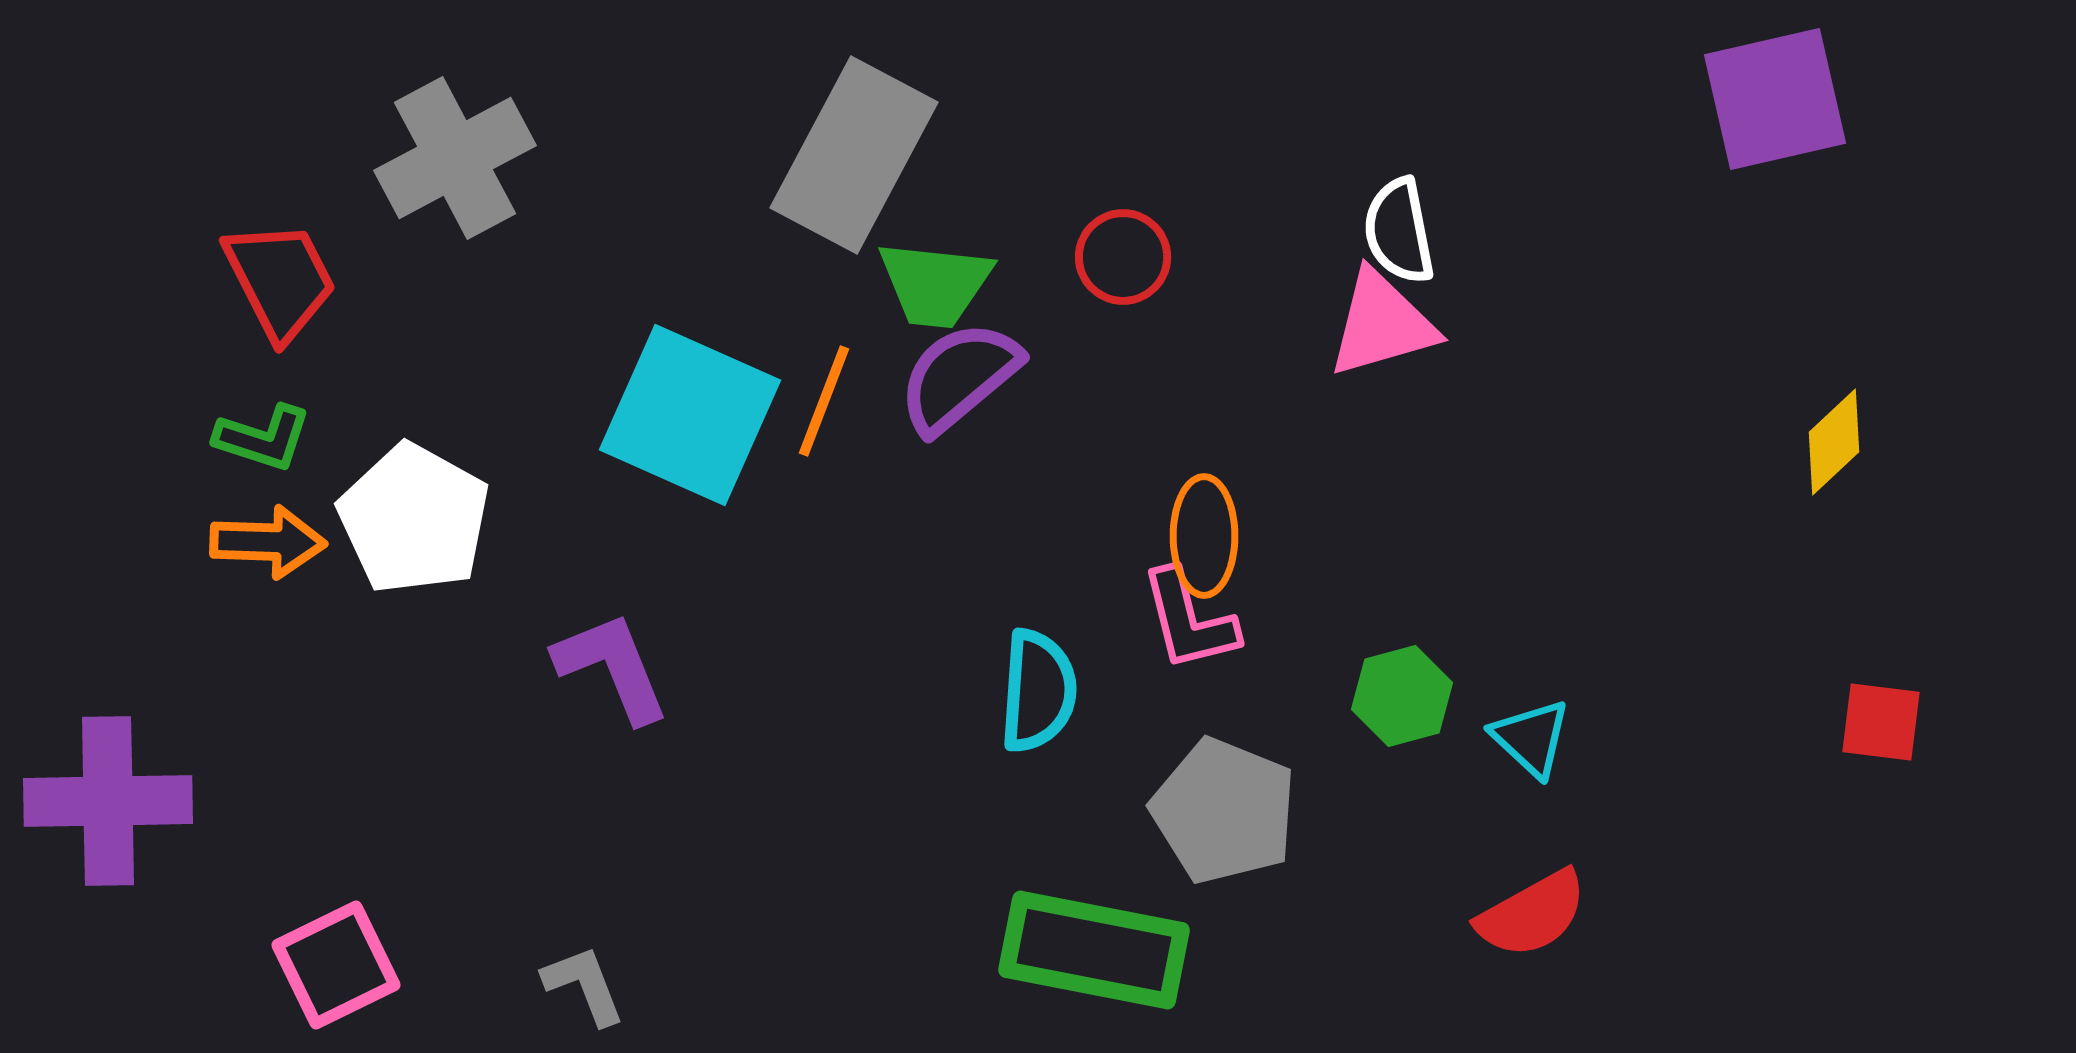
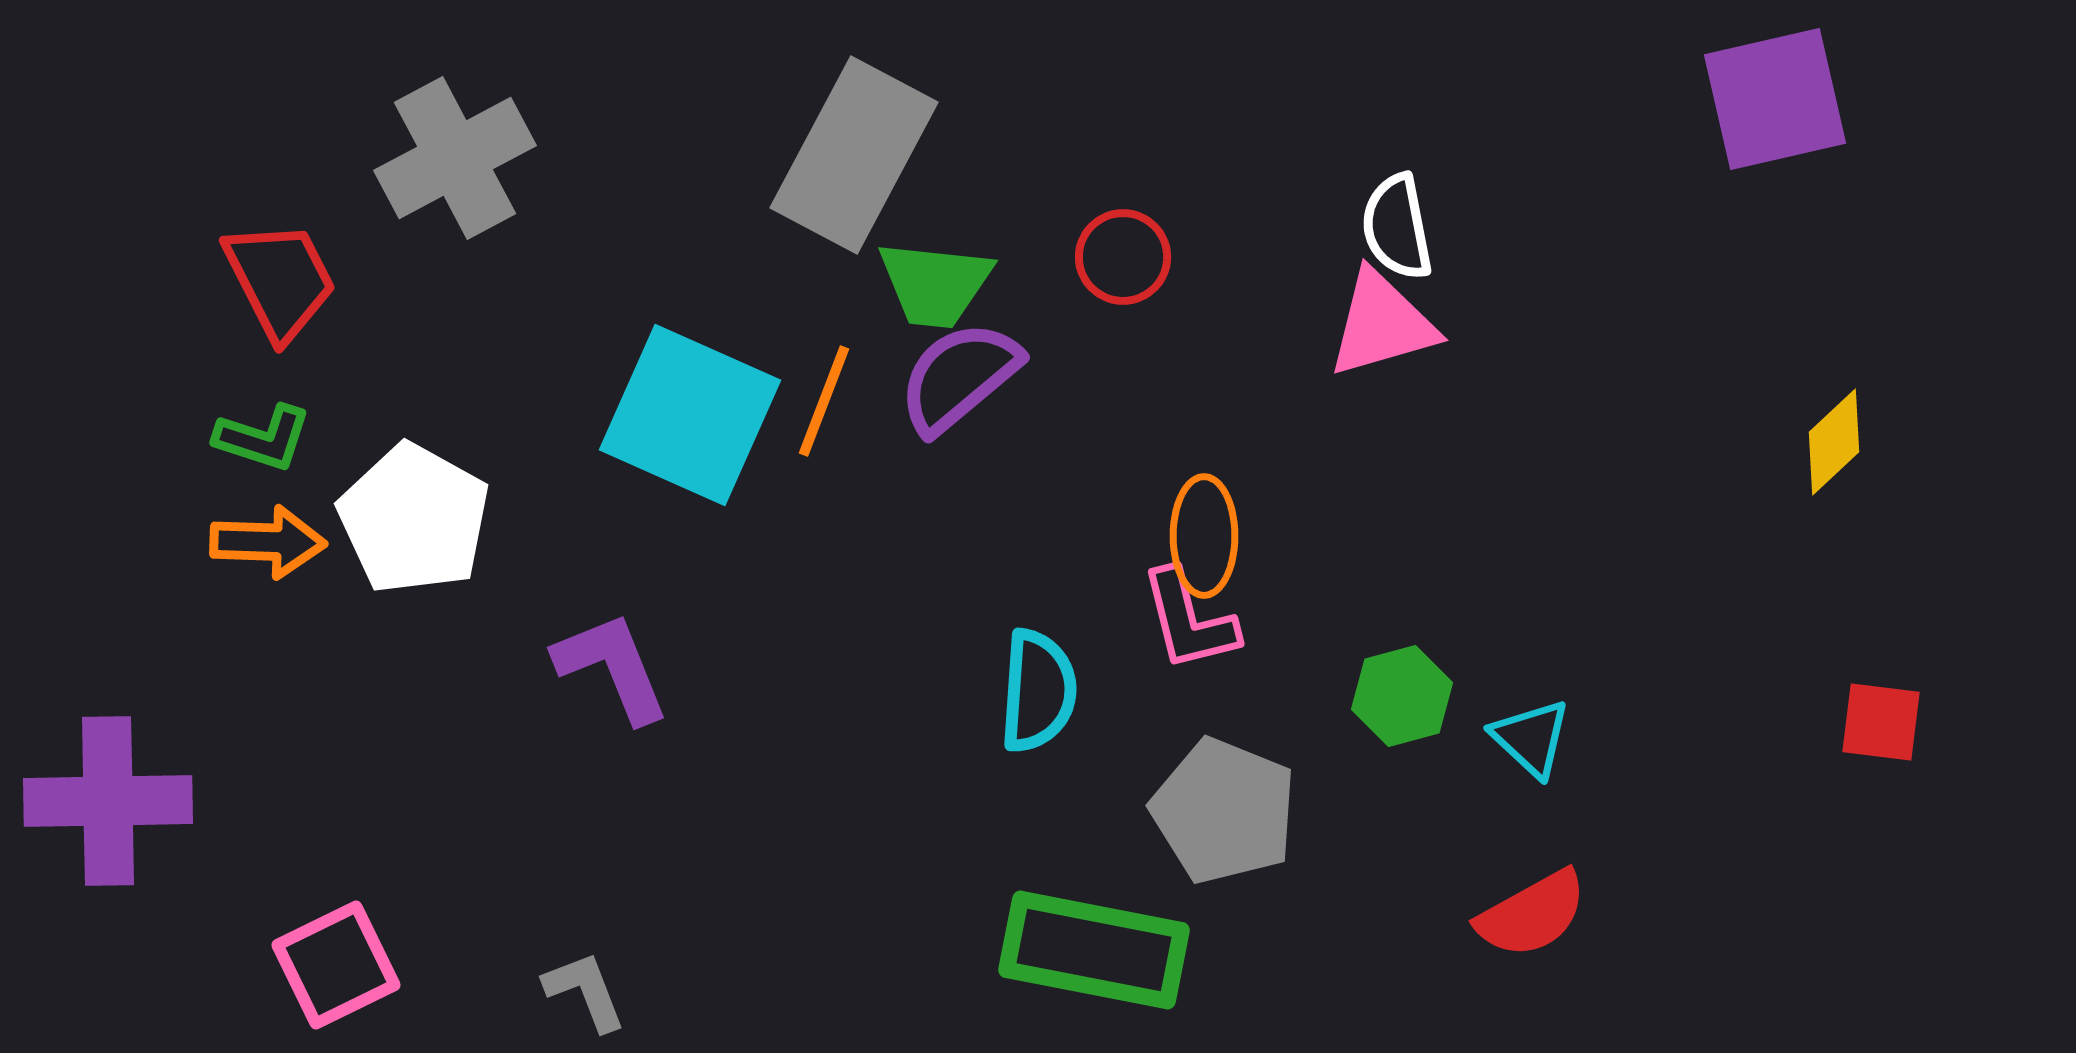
white semicircle: moved 2 px left, 4 px up
gray L-shape: moved 1 px right, 6 px down
